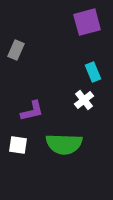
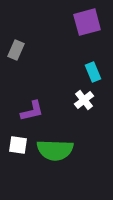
green semicircle: moved 9 px left, 6 px down
